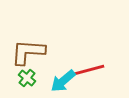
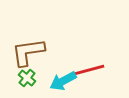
brown L-shape: rotated 12 degrees counterclockwise
cyan arrow: rotated 12 degrees clockwise
